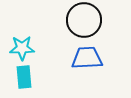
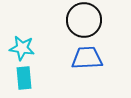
cyan star: rotated 10 degrees clockwise
cyan rectangle: moved 1 px down
